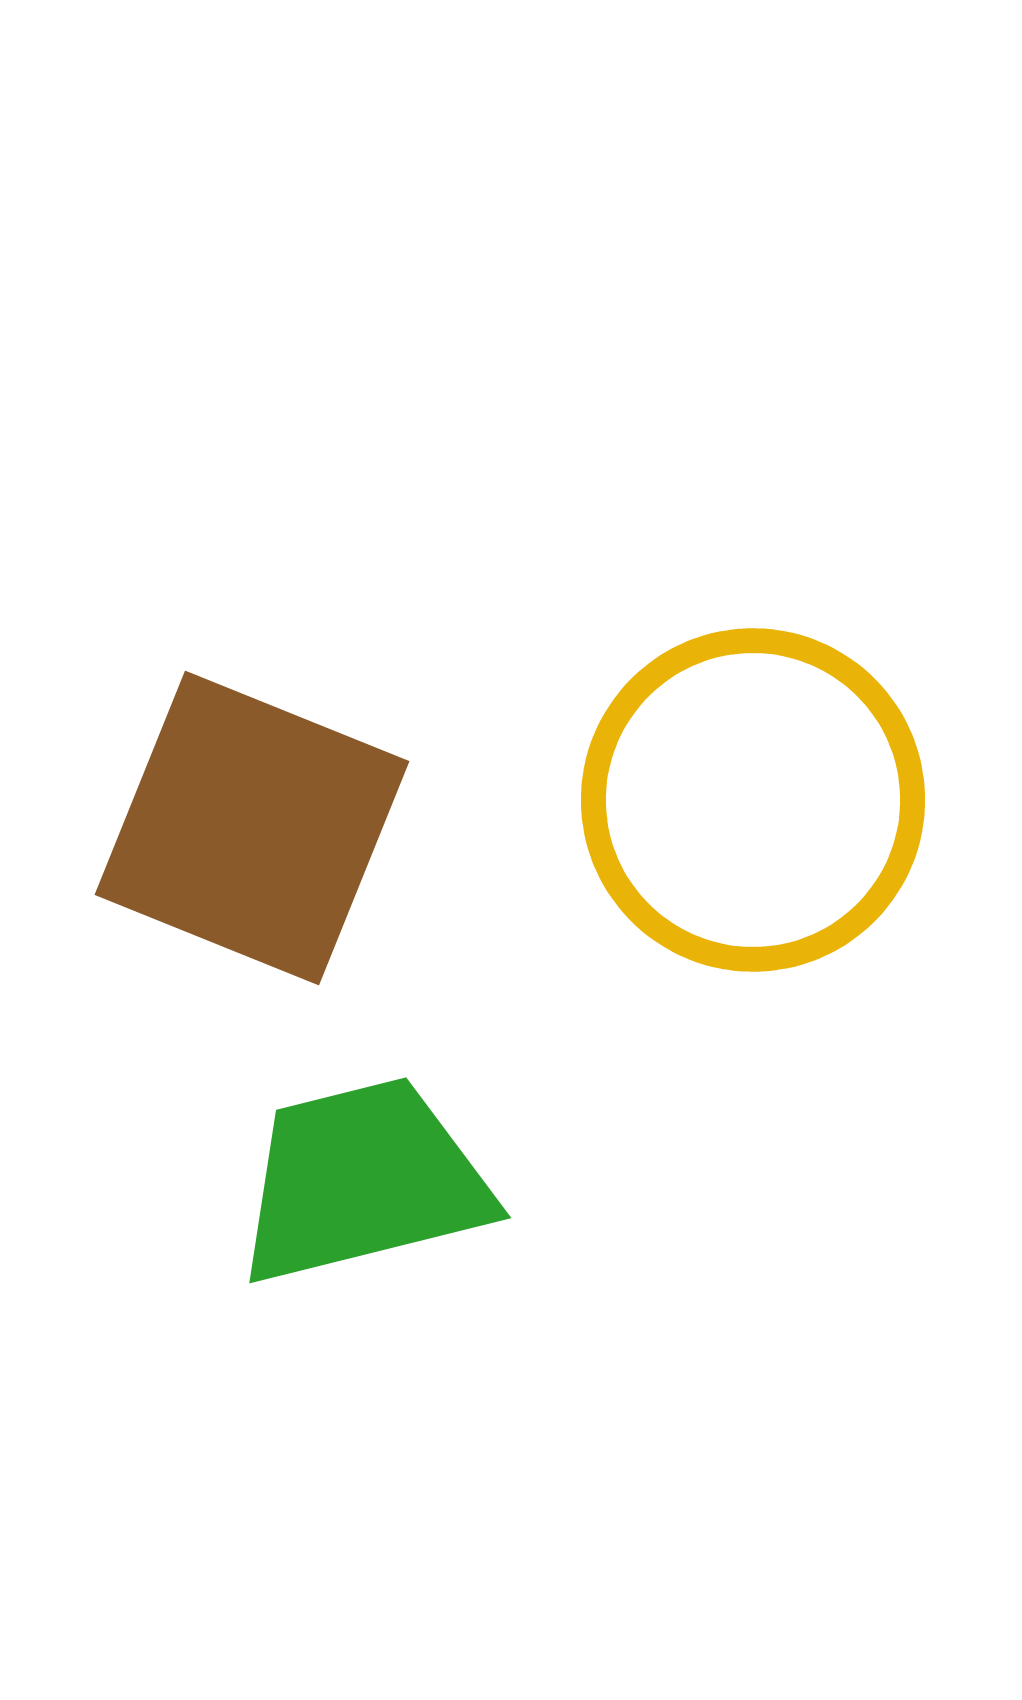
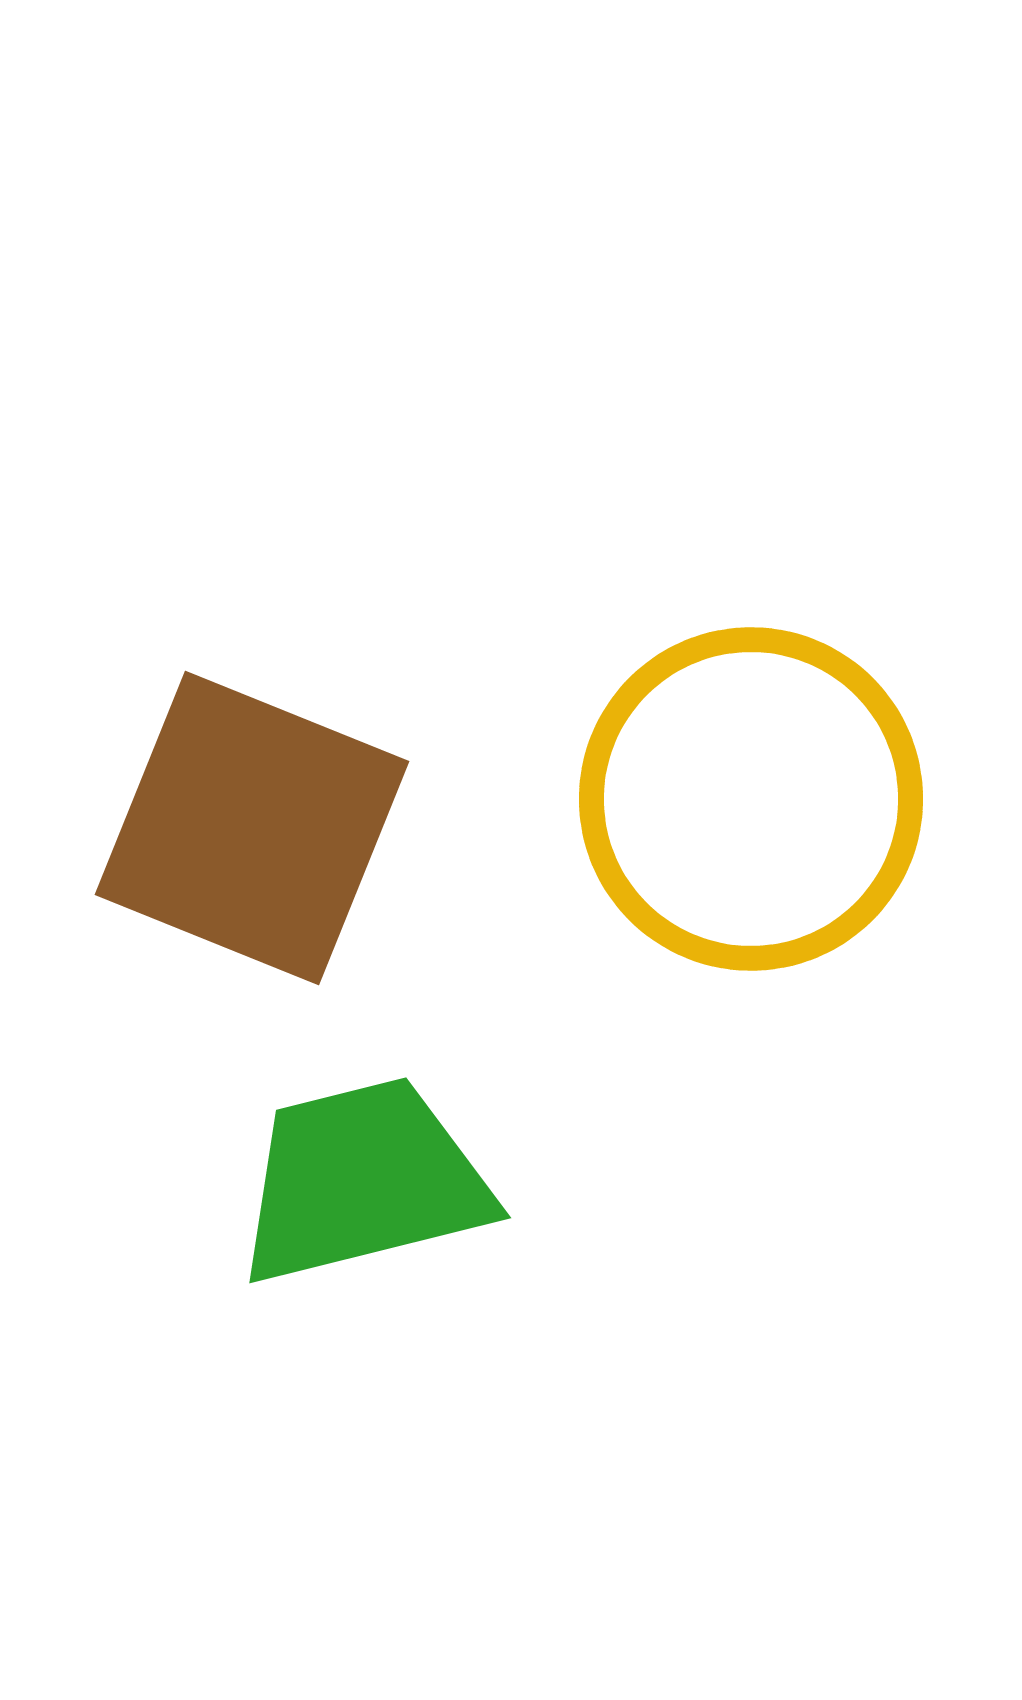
yellow circle: moved 2 px left, 1 px up
